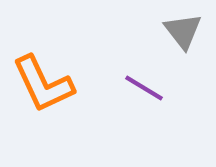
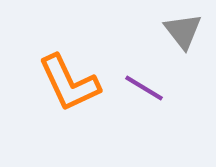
orange L-shape: moved 26 px right, 1 px up
